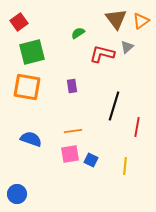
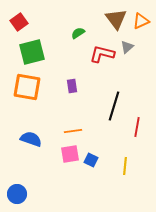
orange triangle: rotated 12 degrees clockwise
